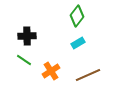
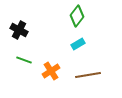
black cross: moved 8 px left, 6 px up; rotated 30 degrees clockwise
cyan rectangle: moved 1 px down
green line: rotated 14 degrees counterclockwise
brown line: rotated 15 degrees clockwise
